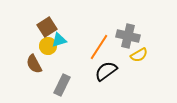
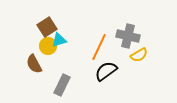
orange line: rotated 8 degrees counterclockwise
